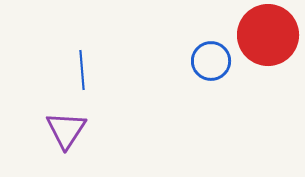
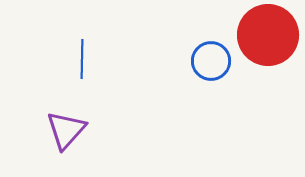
blue line: moved 11 px up; rotated 6 degrees clockwise
purple triangle: rotated 9 degrees clockwise
